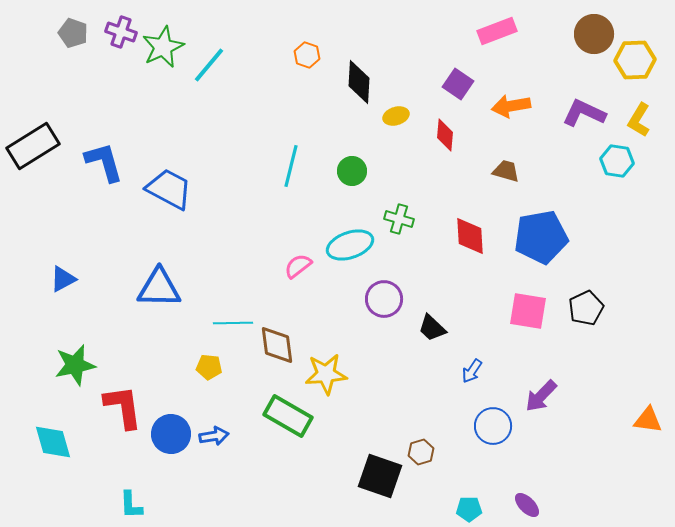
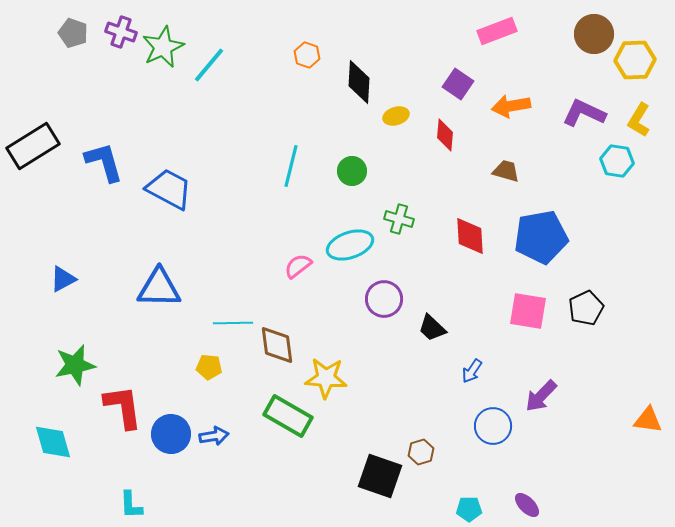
yellow star at (326, 374): moved 4 px down; rotated 9 degrees clockwise
